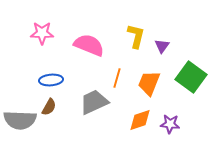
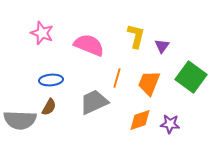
pink star: rotated 20 degrees clockwise
